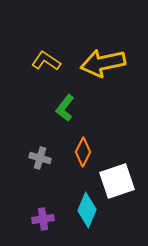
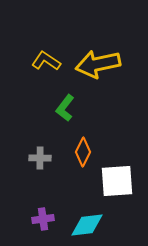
yellow arrow: moved 5 px left, 1 px down
gray cross: rotated 15 degrees counterclockwise
white square: rotated 15 degrees clockwise
cyan diamond: moved 15 px down; rotated 60 degrees clockwise
